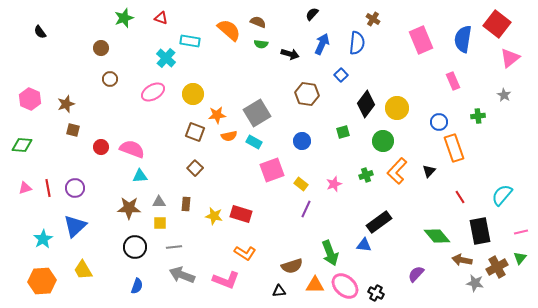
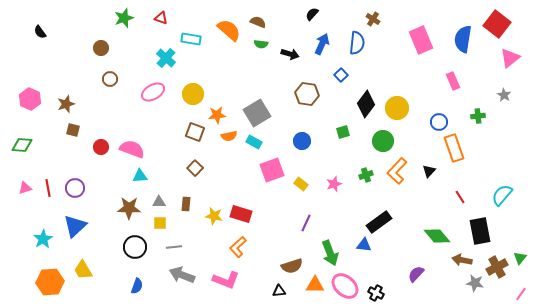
cyan rectangle at (190, 41): moved 1 px right, 2 px up
purple line at (306, 209): moved 14 px down
pink line at (521, 232): moved 62 px down; rotated 40 degrees counterclockwise
orange L-shape at (245, 253): moved 7 px left, 6 px up; rotated 105 degrees clockwise
orange hexagon at (42, 281): moved 8 px right, 1 px down
